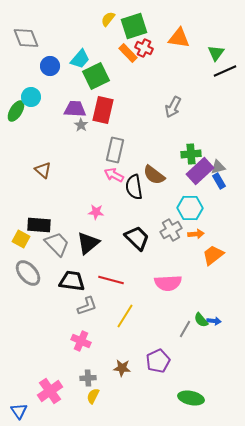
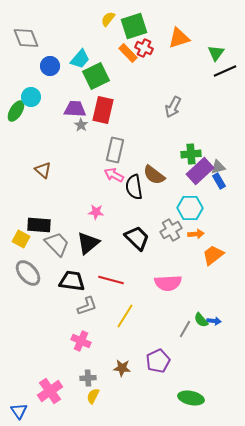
orange triangle at (179, 38): rotated 25 degrees counterclockwise
